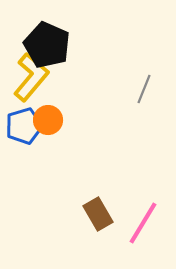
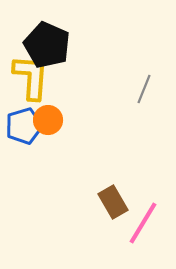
yellow L-shape: rotated 36 degrees counterclockwise
brown rectangle: moved 15 px right, 12 px up
